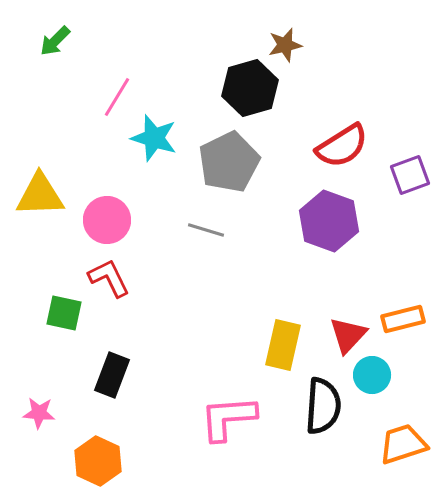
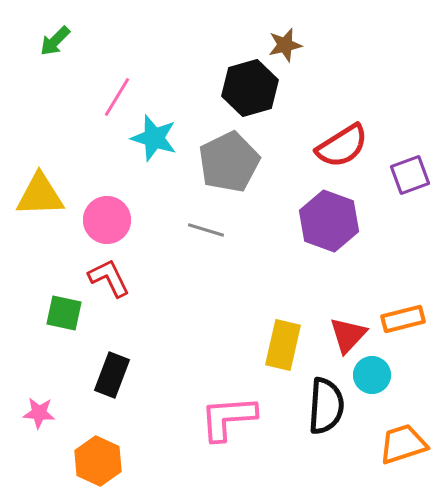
black semicircle: moved 3 px right
